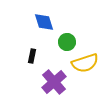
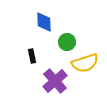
blue diamond: rotated 15 degrees clockwise
black rectangle: rotated 24 degrees counterclockwise
purple cross: moved 1 px right, 1 px up
